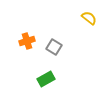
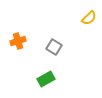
yellow semicircle: rotated 98 degrees clockwise
orange cross: moved 9 px left
